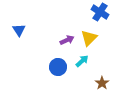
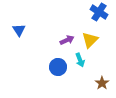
blue cross: moved 1 px left
yellow triangle: moved 1 px right, 2 px down
cyan arrow: moved 2 px left, 1 px up; rotated 112 degrees clockwise
